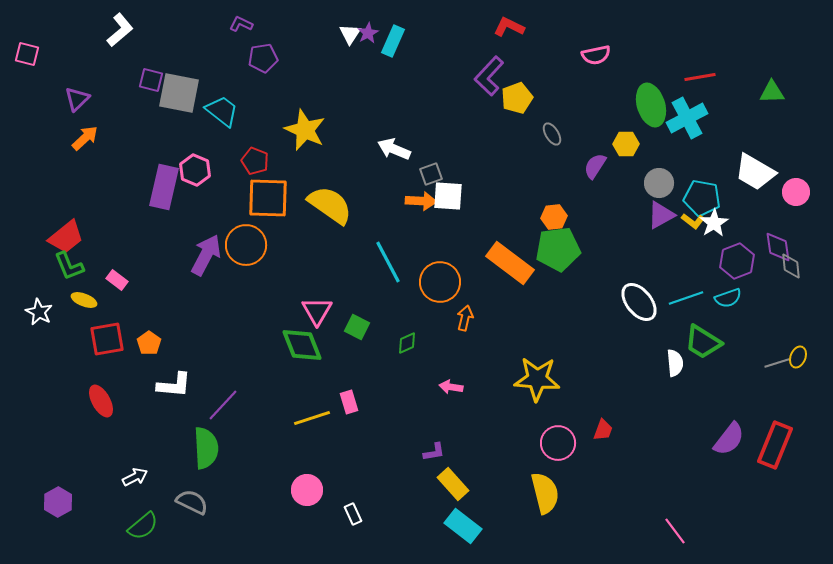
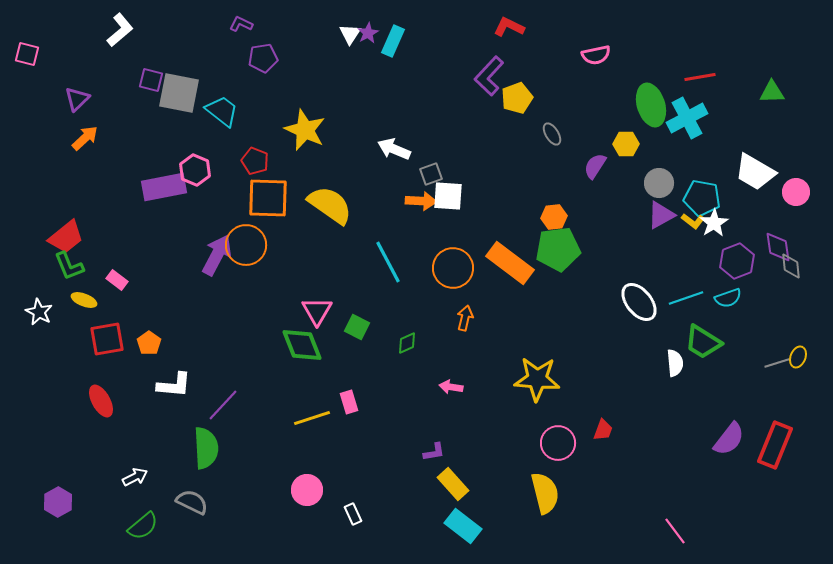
purple rectangle at (164, 187): rotated 66 degrees clockwise
purple arrow at (206, 255): moved 11 px right
orange circle at (440, 282): moved 13 px right, 14 px up
